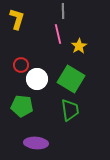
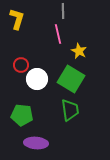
yellow star: moved 5 px down; rotated 14 degrees counterclockwise
green pentagon: moved 9 px down
